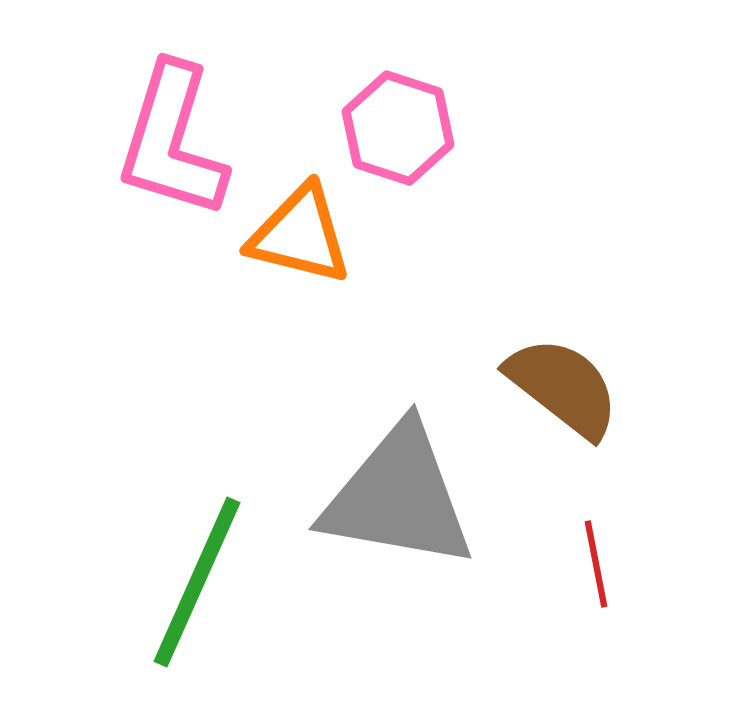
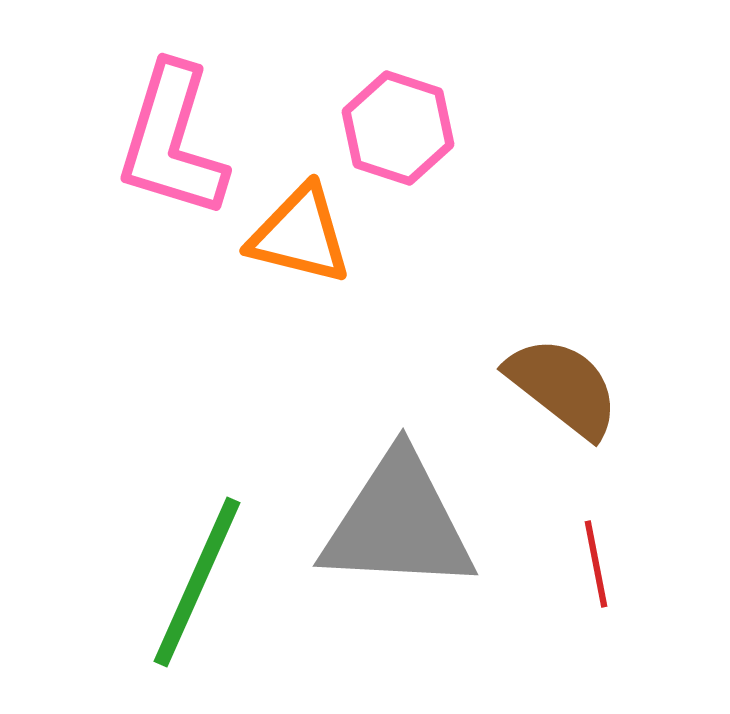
gray triangle: moved 26 px down; rotated 7 degrees counterclockwise
